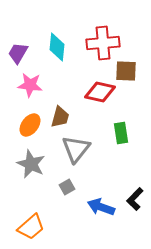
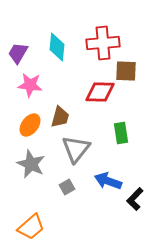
red diamond: rotated 12 degrees counterclockwise
blue arrow: moved 7 px right, 26 px up
